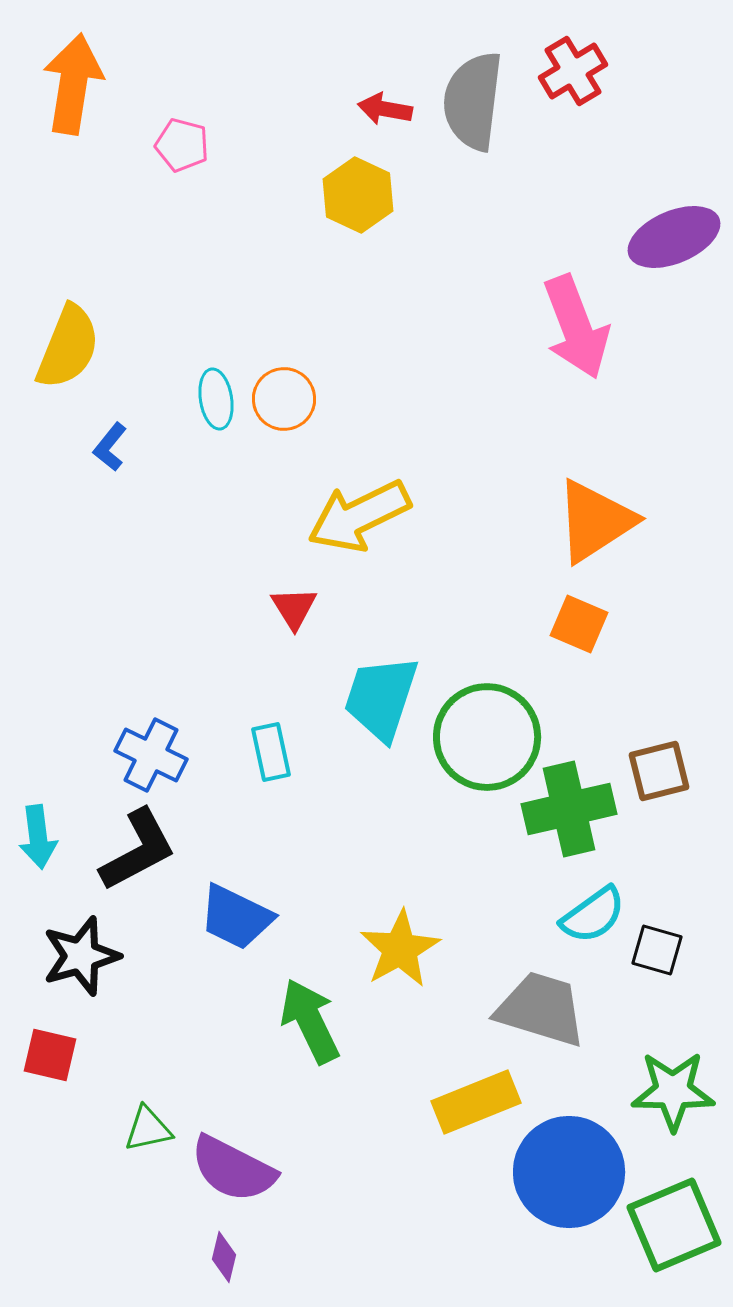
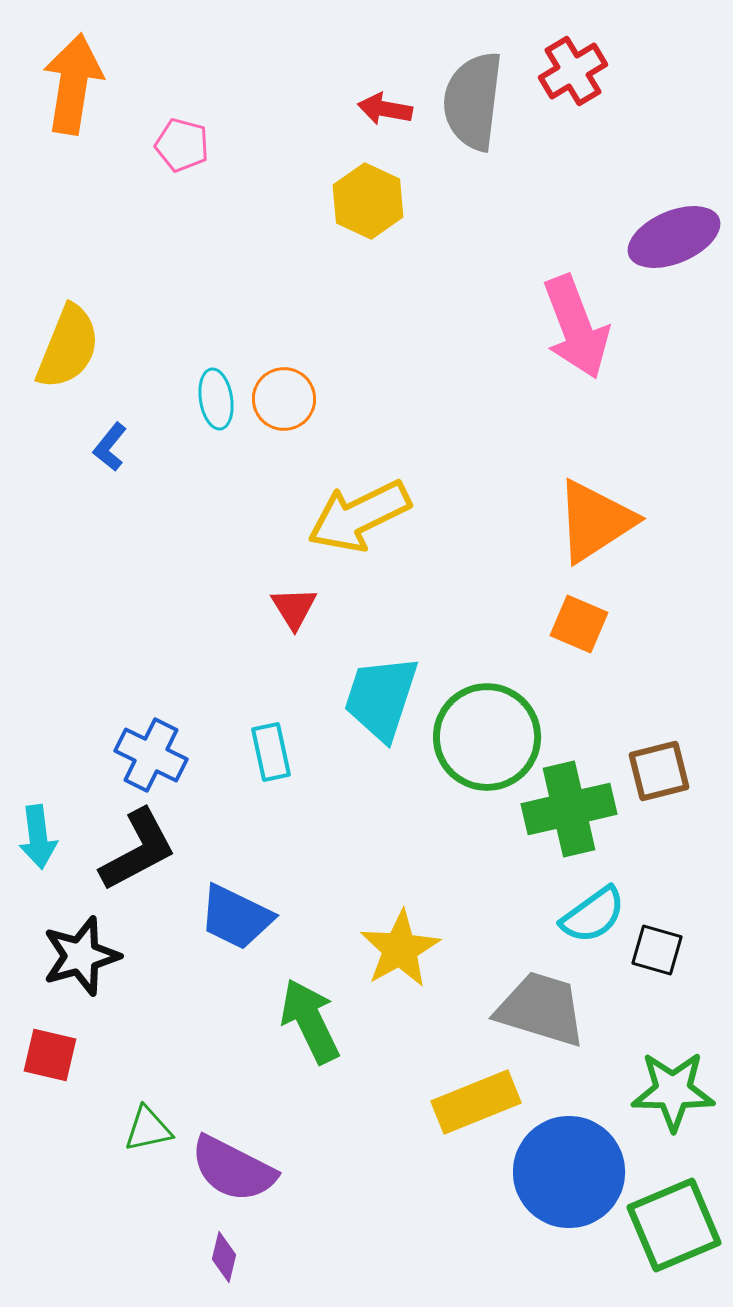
yellow hexagon: moved 10 px right, 6 px down
